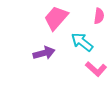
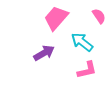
pink semicircle: rotated 42 degrees counterclockwise
purple arrow: rotated 15 degrees counterclockwise
pink L-shape: moved 9 px left, 1 px down; rotated 55 degrees counterclockwise
